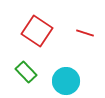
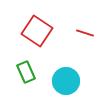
green rectangle: rotated 20 degrees clockwise
